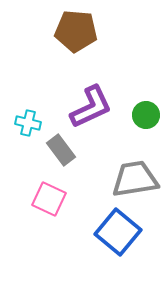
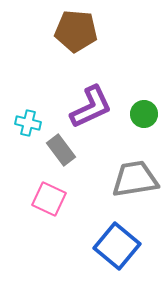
green circle: moved 2 px left, 1 px up
blue square: moved 1 px left, 14 px down
